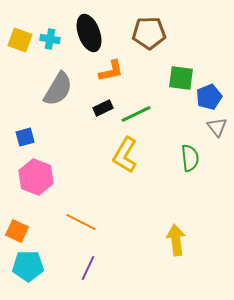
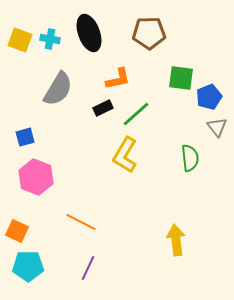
orange L-shape: moved 7 px right, 8 px down
green line: rotated 16 degrees counterclockwise
